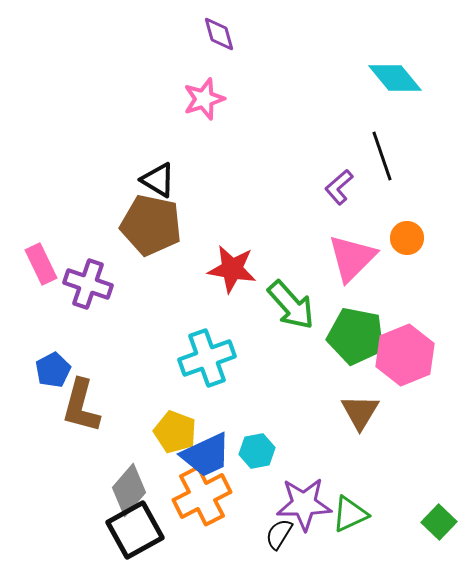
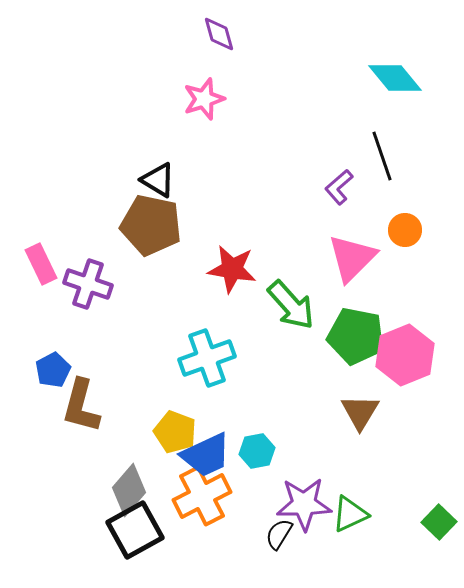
orange circle: moved 2 px left, 8 px up
